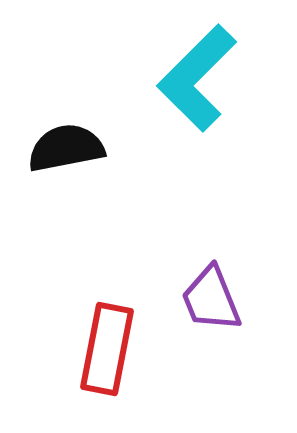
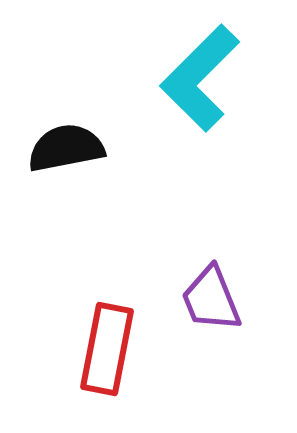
cyan L-shape: moved 3 px right
